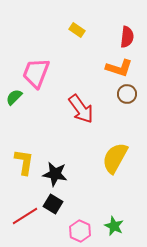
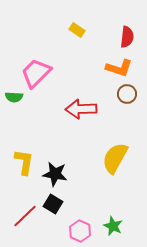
pink trapezoid: rotated 24 degrees clockwise
green semicircle: rotated 132 degrees counterclockwise
red arrow: rotated 124 degrees clockwise
red line: rotated 12 degrees counterclockwise
green star: moved 1 px left
